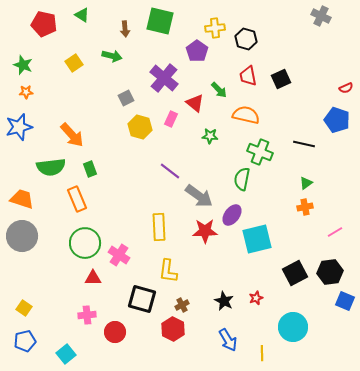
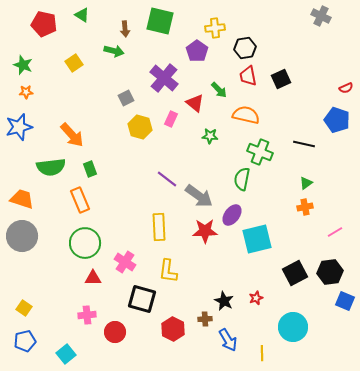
black hexagon at (246, 39): moved 1 px left, 9 px down; rotated 25 degrees counterclockwise
green arrow at (112, 56): moved 2 px right, 5 px up
purple line at (170, 171): moved 3 px left, 8 px down
orange rectangle at (77, 199): moved 3 px right, 1 px down
pink cross at (119, 255): moved 6 px right, 7 px down
brown cross at (182, 305): moved 23 px right, 14 px down; rotated 24 degrees clockwise
